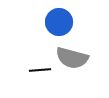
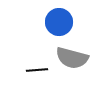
black line: moved 3 px left
